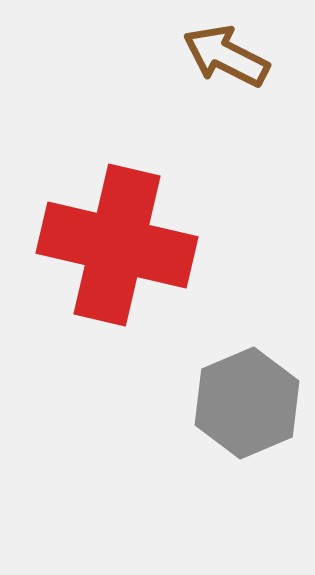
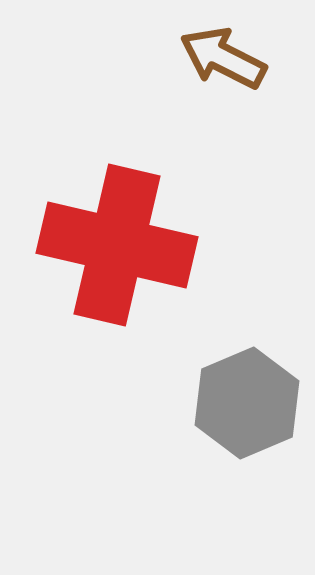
brown arrow: moved 3 px left, 2 px down
